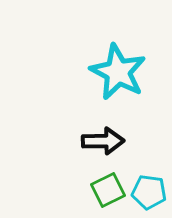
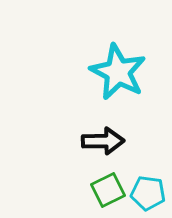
cyan pentagon: moved 1 px left, 1 px down
